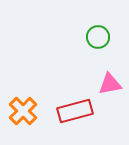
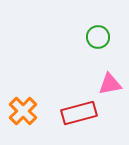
red rectangle: moved 4 px right, 2 px down
